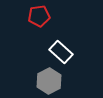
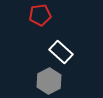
red pentagon: moved 1 px right, 1 px up
